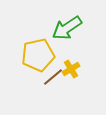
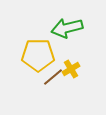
green arrow: rotated 20 degrees clockwise
yellow pentagon: rotated 12 degrees clockwise
